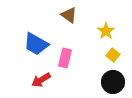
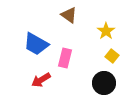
yellow square: moved 1 px left, 1 px down
black circle: moved 9 px left, 1 px down
